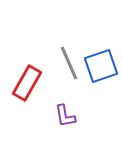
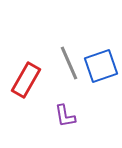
red rectangle: moved 1 px left, 3 px up
